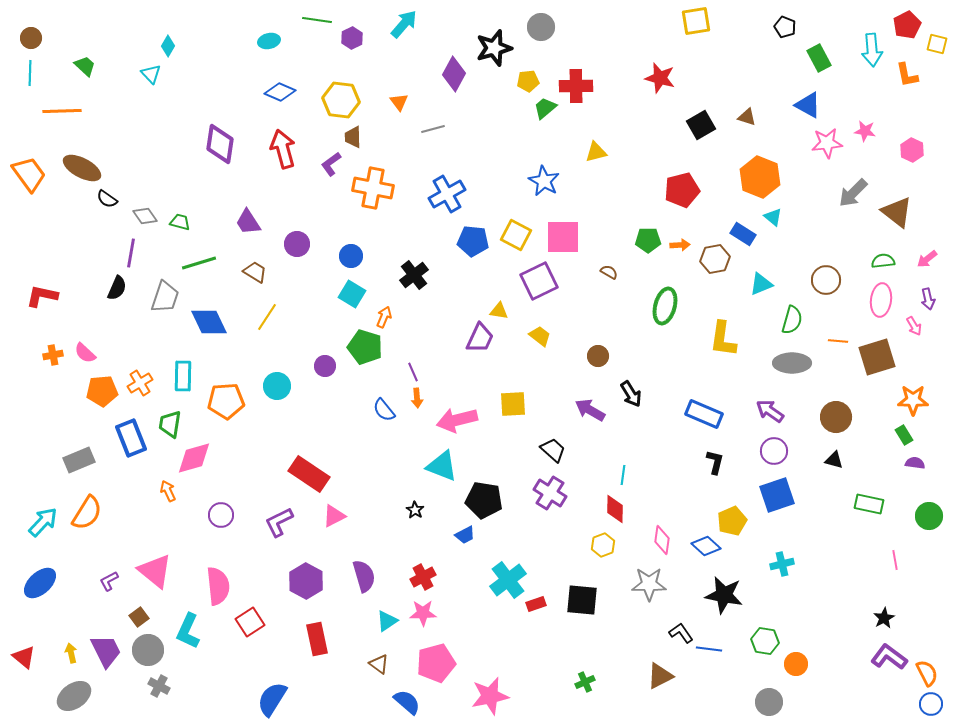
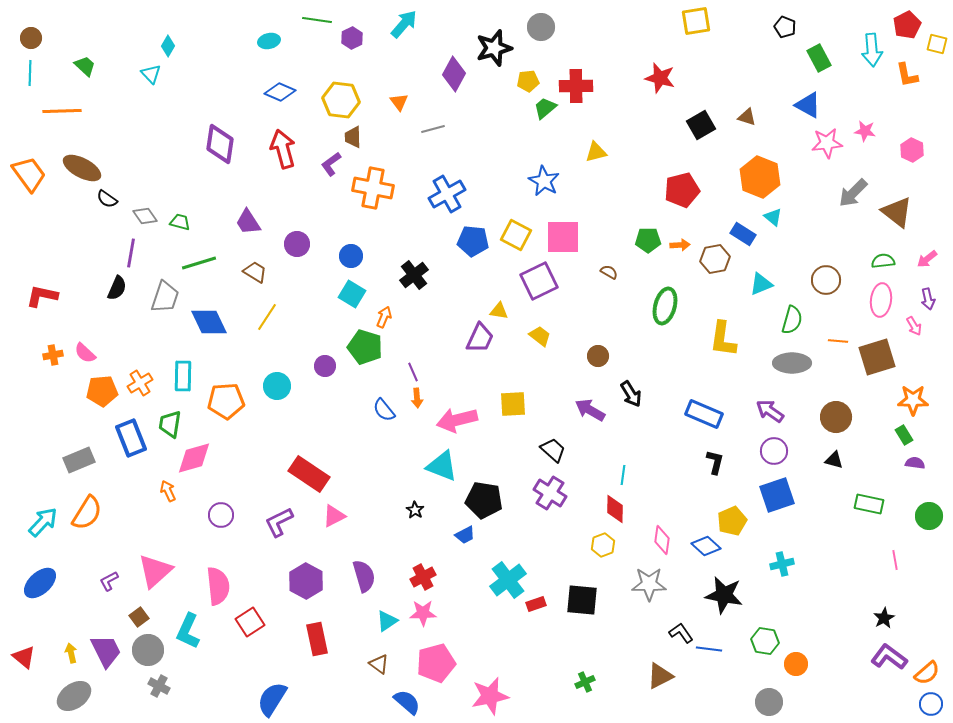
pink triangle at (155, 571): rotated 39 degrees clockwise
orange semicircle at (927, 673): rotated 76 degrees clockwise
